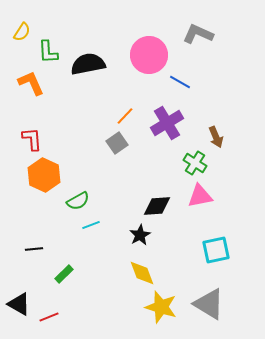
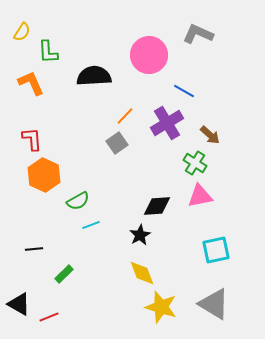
black semicircle: moved 6 px right, 12 px down; rotated 8 degrees clockwise
blue line: moved 4 px right, 9 px down
brown arrow: moved 6 px left, 2 px up; rotated 25 degrees counterclockwise
gray triangle: moved 5 px right
